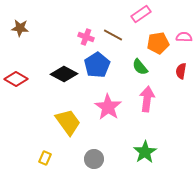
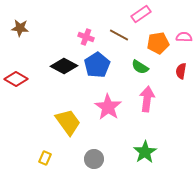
brown line: moved 6 px right
green semicircle: rotated 18 degrees counterclockwise
black diamond: moved 8 px up
